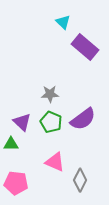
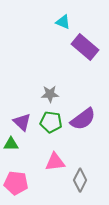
cyan triangle: rotated 21 degrees counterclockwise
green pentagon: rotated 15 degrees counterclockwise
pink triangle: rotated 30 degrees counterclockwise
